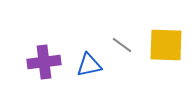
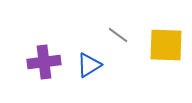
gray line: moved 4 px left, 10 px up
blue triangle: rotated 20 degrees counterclockwise
